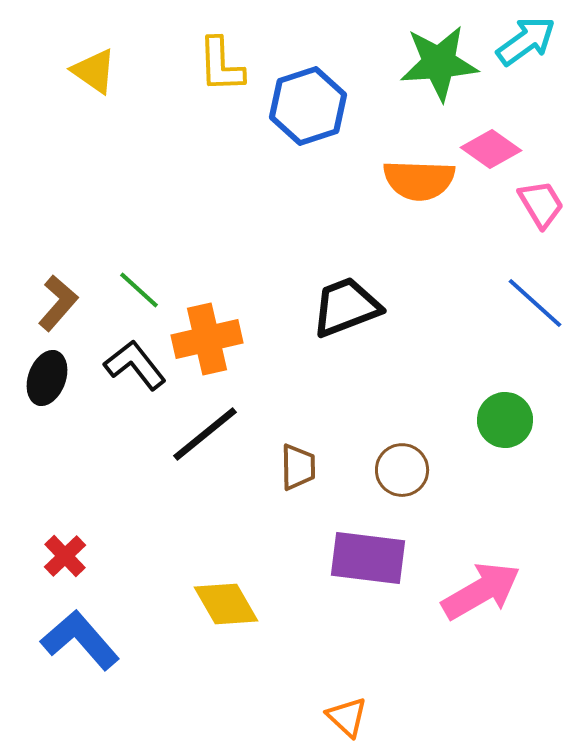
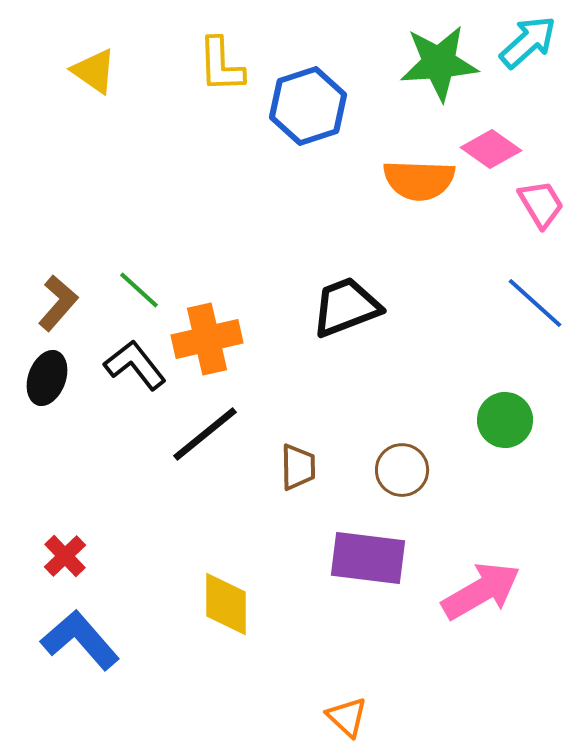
cyan arrow: moved 2 px right, 1 px down; rotated 6 degrees counterclockwise
yellow diamond: rotated 30 degrees clockwise
